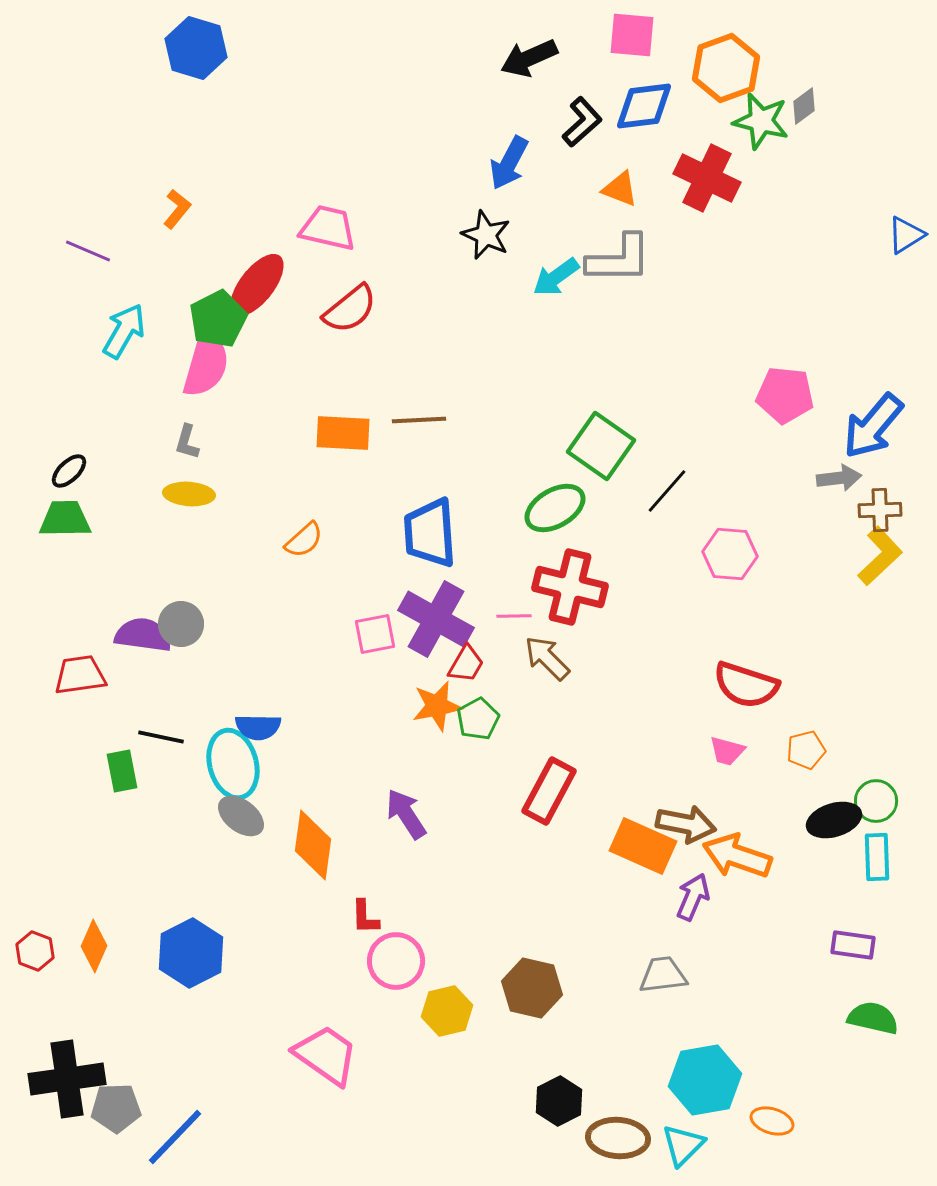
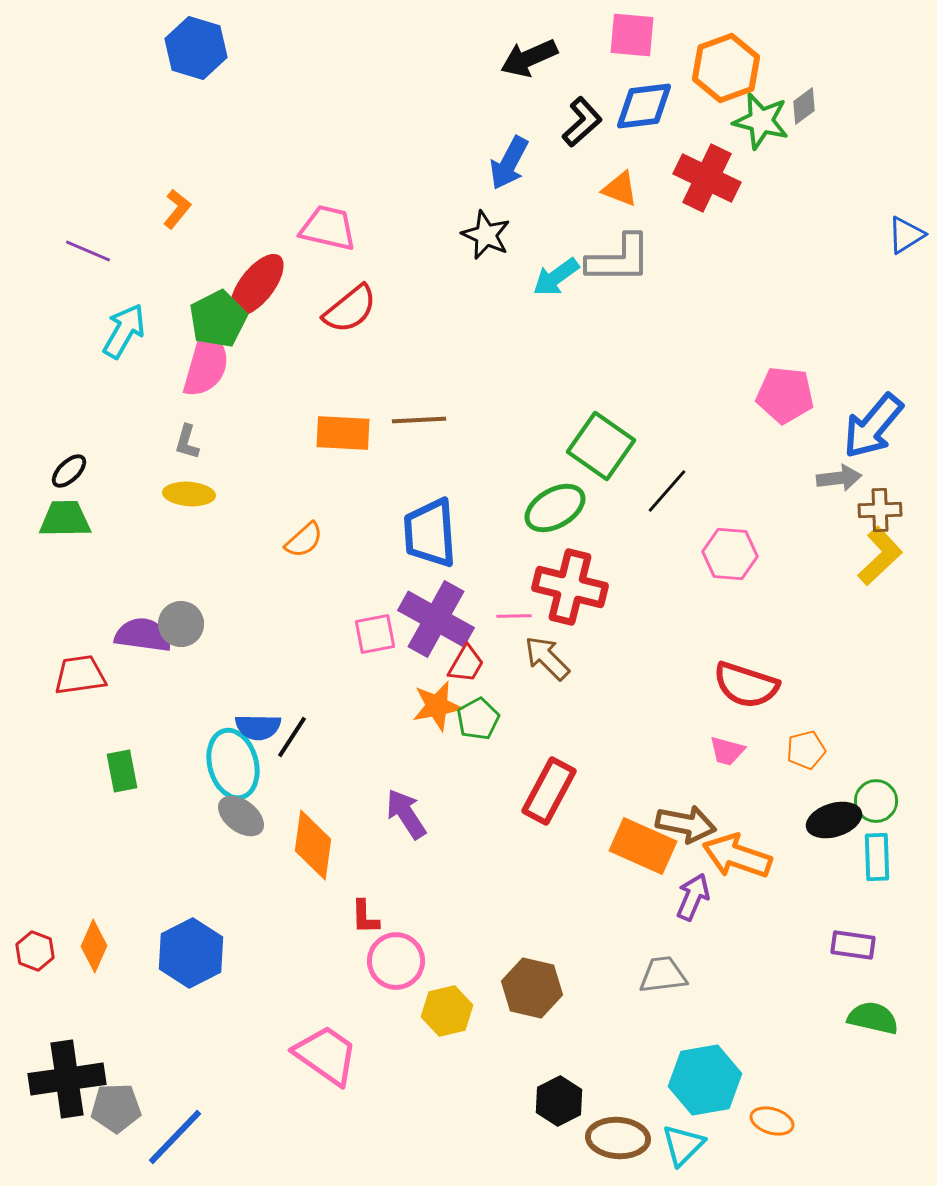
black line at (161, 737): moved 131 px right; rotated 69 degrees counterclockwise
